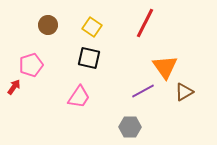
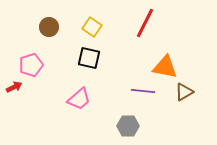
brown circle: moved 1 px right, 2 px down
orange triangle: rotated 44 degrees counterclockwise
red arrow: rotated 28 degrees clockwise
purple line: rotated 35 degrees clockwise
pink trapezoid: moved 2 px down; rotated 15 degrees clockwise
gray hexagon: moved 2 px left, 1 px up
